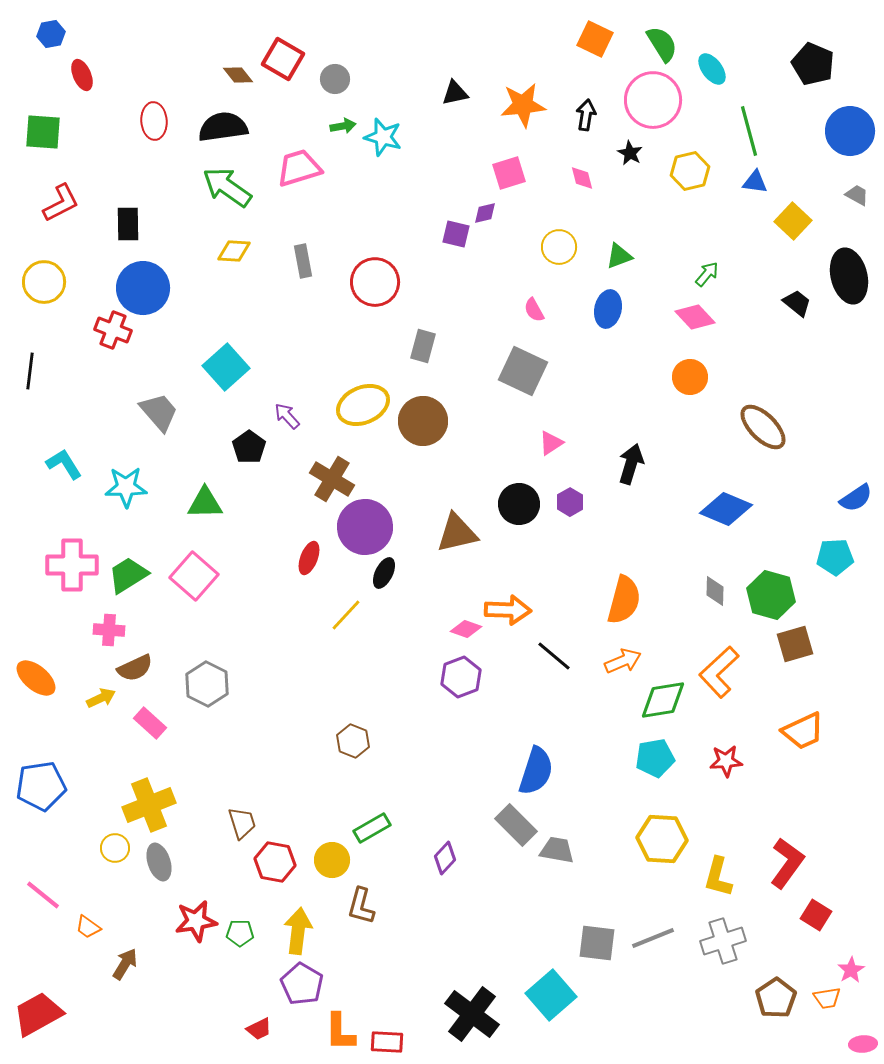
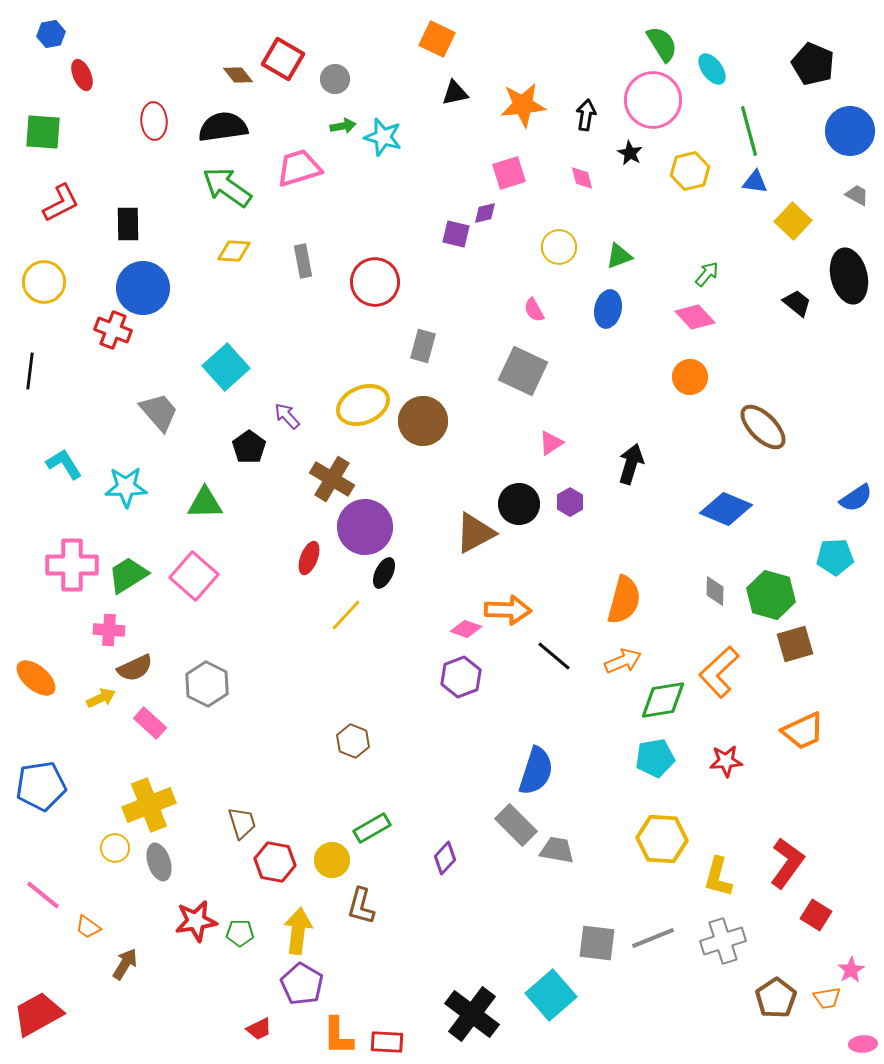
orange square at (595, 39): moved 158 px left
brown triangle at (457, 533): moved 18 px right; rotated 15 degrees counterclockwise
orange L-shape at (340, 1032): moved 2 px left, 4 px down
